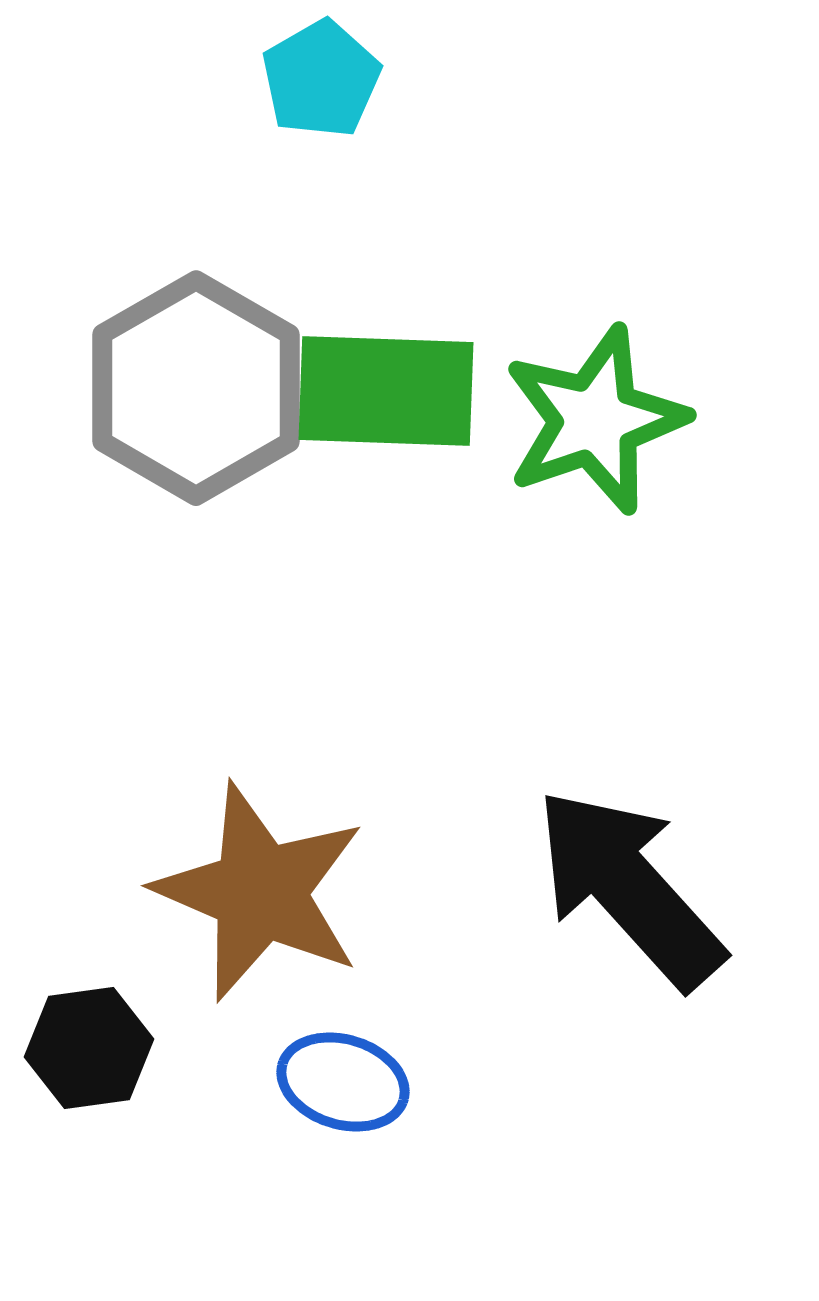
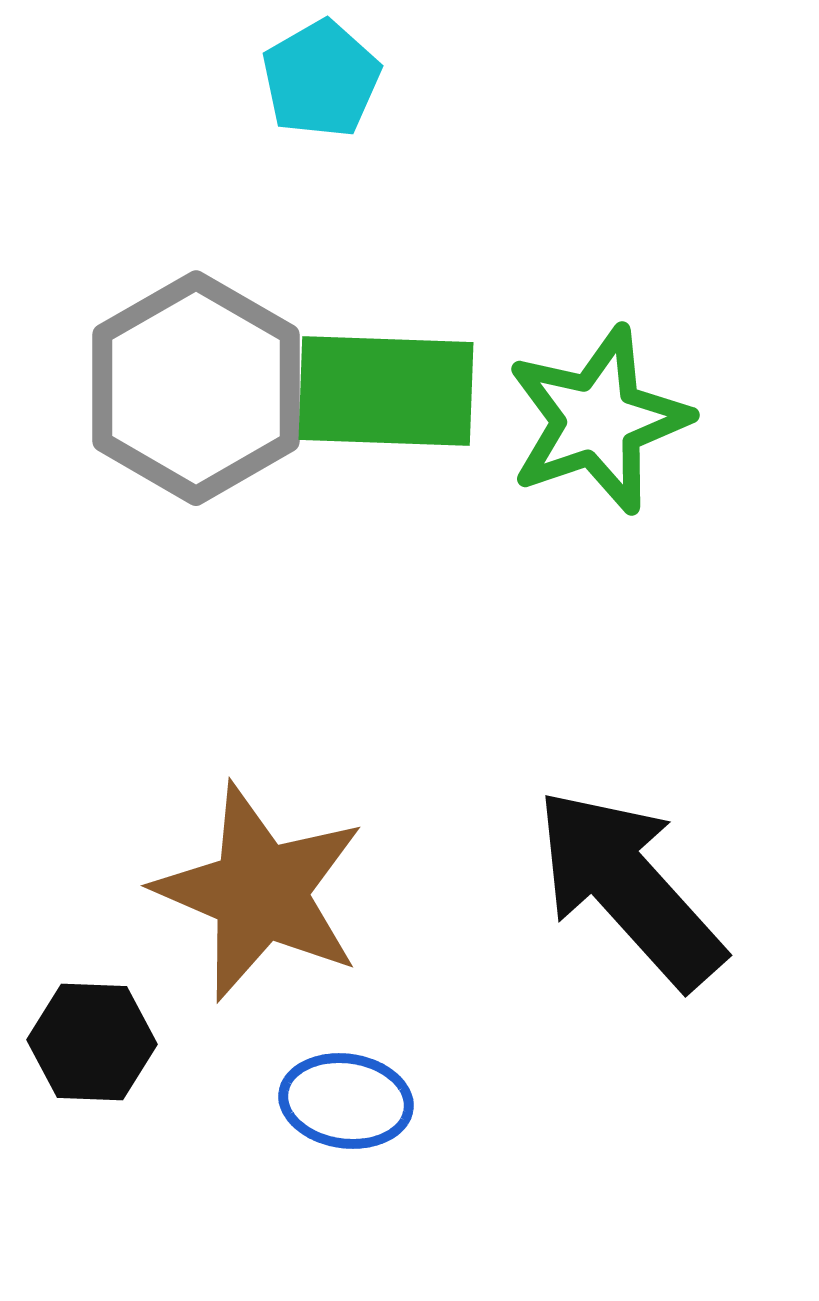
green star: moved 3 px right
black hexagon: moved 3 px right, 6 px up; rotated 10 degrees clockwise
blue ellipse: moved 3 px right, 19 px down; rotated 9 degrees counterclockwise
